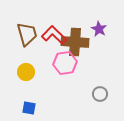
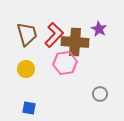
red L-shape: rotated 90 degrees clockwise
yellow circle: moved 3 px up
